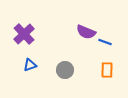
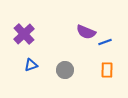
blue line: rotated 40 degrees counterclockwise
blue triangle: moved 1 px right
